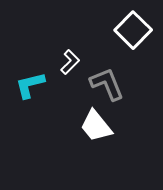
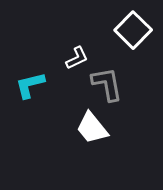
white L-shape: moved 7 px right, 4 px up; rotated 20 degrees clockwise
gray L-shape: rotated 12 degrees clockwise
white trapezoid: moved 4 px left, 2 px down
